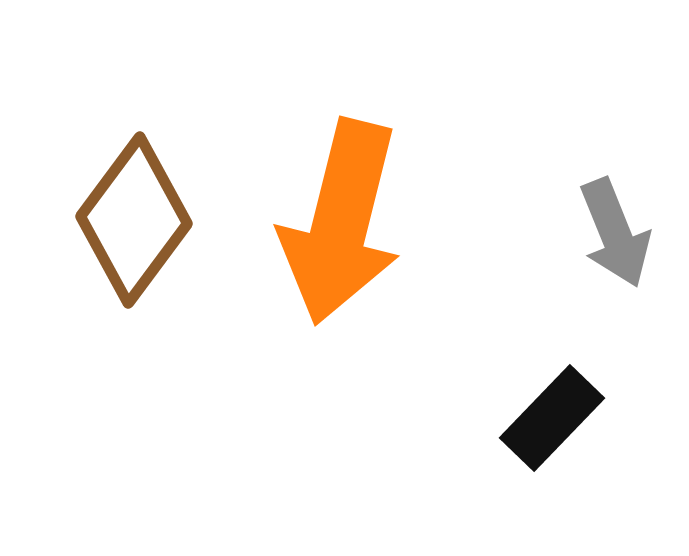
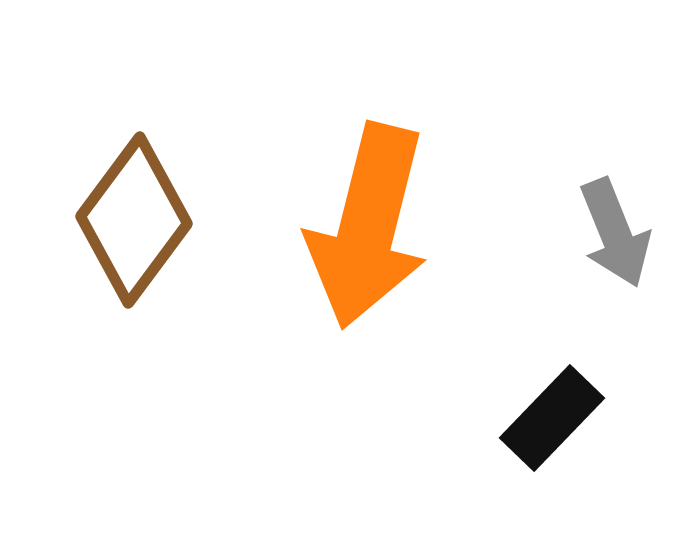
orange arrow: moved 27 px right, 4 px down
